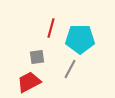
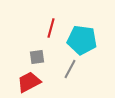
cyan pentagon: moved 2 px right, 1 px down; rotated 8 degrees clockwise
